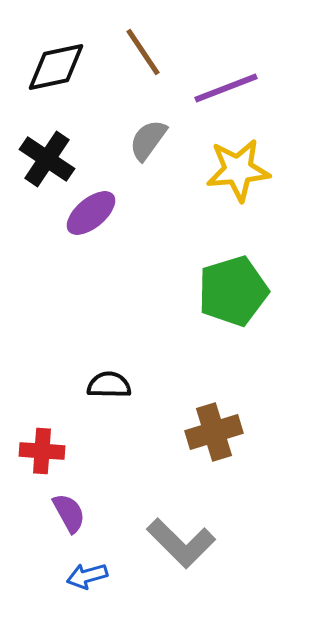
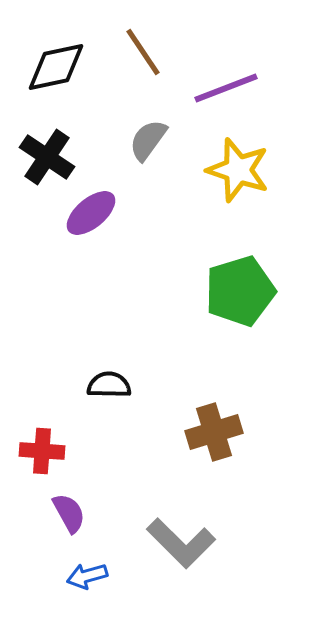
black cross: moved 2 px up
yellow star: rotated 24 degrees clockwise
green pentagon: moved 7 px right
